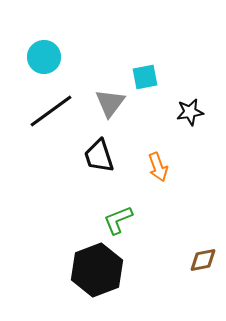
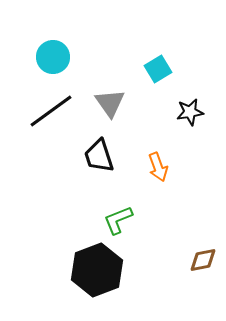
cyan circle: moved 9 px right
cyan square: moved 13 px right, 8 px up; rotated 20 degrees counterclockwise
gray triangle: rotated 12 degrees counterclockwise
